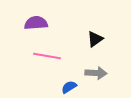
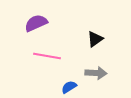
purple semicircle: rotated 20 degrees counterclockwise
